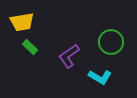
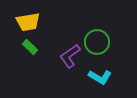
yellow trapezoid: moved 6 px right
green circle: moved 14 px left
purple L-shape: moved 1 px right
